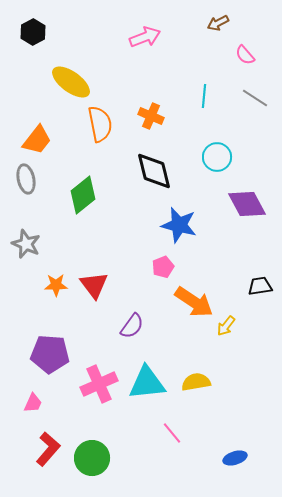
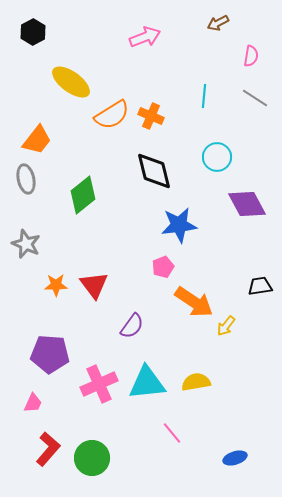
pink semicircle: moved 6 px right, 1 px down; rotated 130 degrees counterclockwise
orange semicircle: moved 12 px right, 9 px up; rotated 69 degrees clockwise
blue star: rotated 21 degrees counterclockwise
